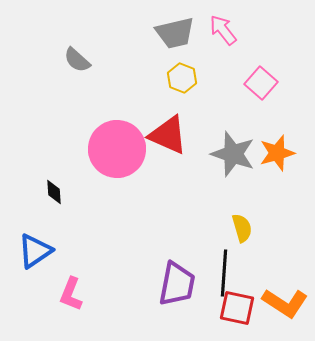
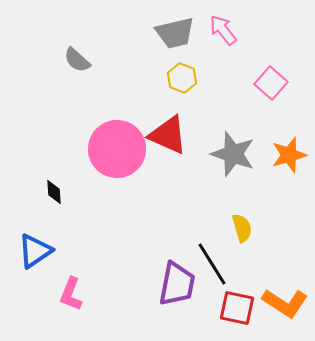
pink square: moved 10 px right
orange star: moved 12 px right, 2 px down
black line: moved 12 px left, 9 px up; rotated 36 degrees counterclockwise
